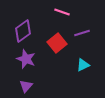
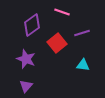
purple diamond: moved 9 px right, 6 px up
cyan triangle: rotated 32 degrees clockwise
